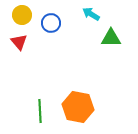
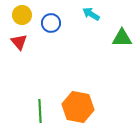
green triangle: moved 11 px right
